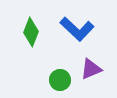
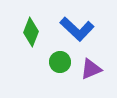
green circle: moved 18 px up
